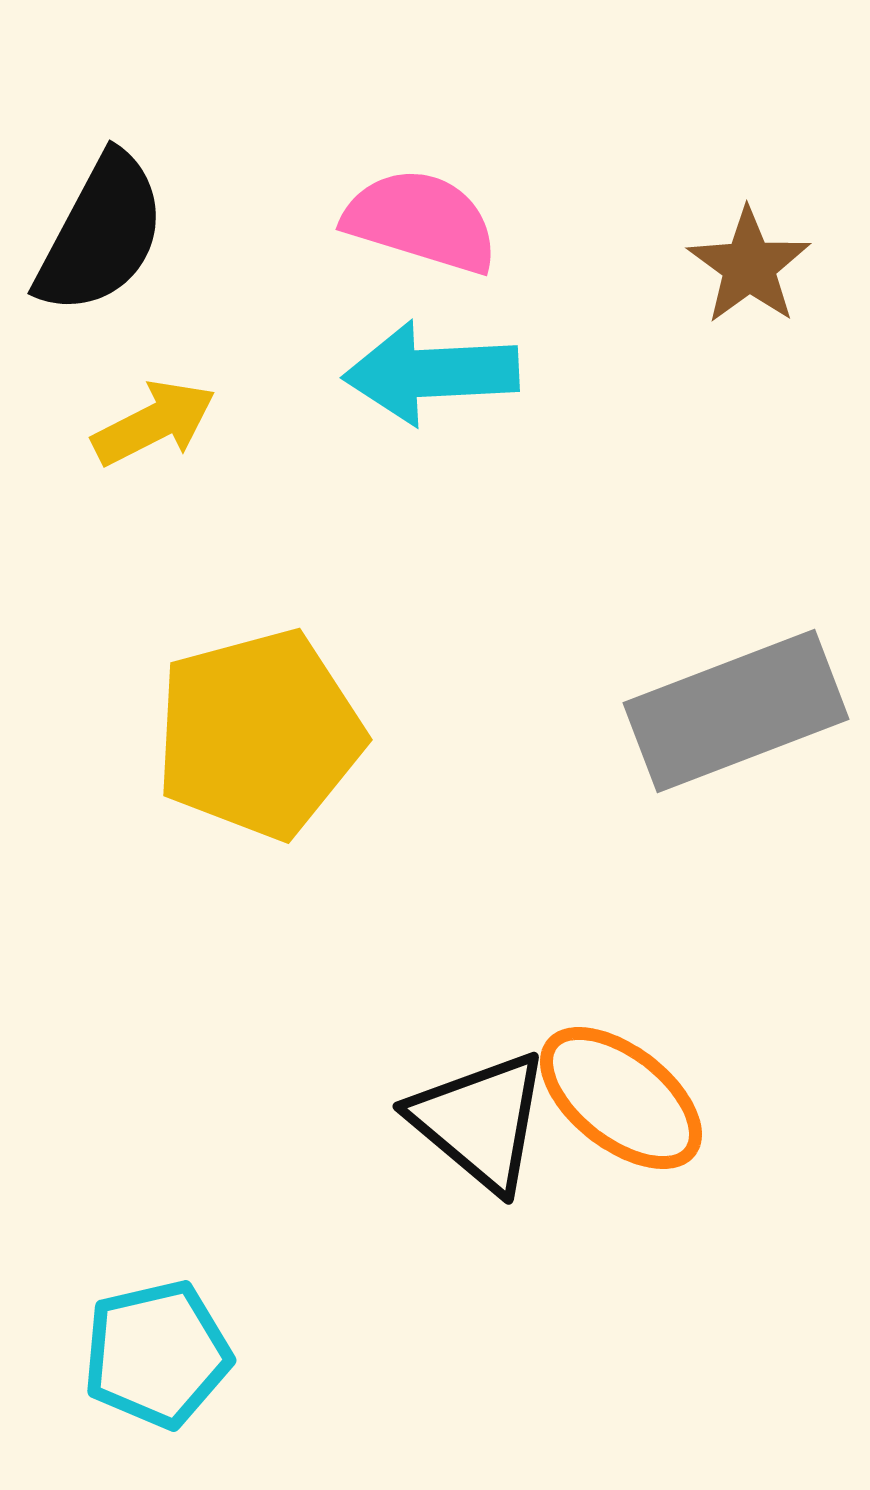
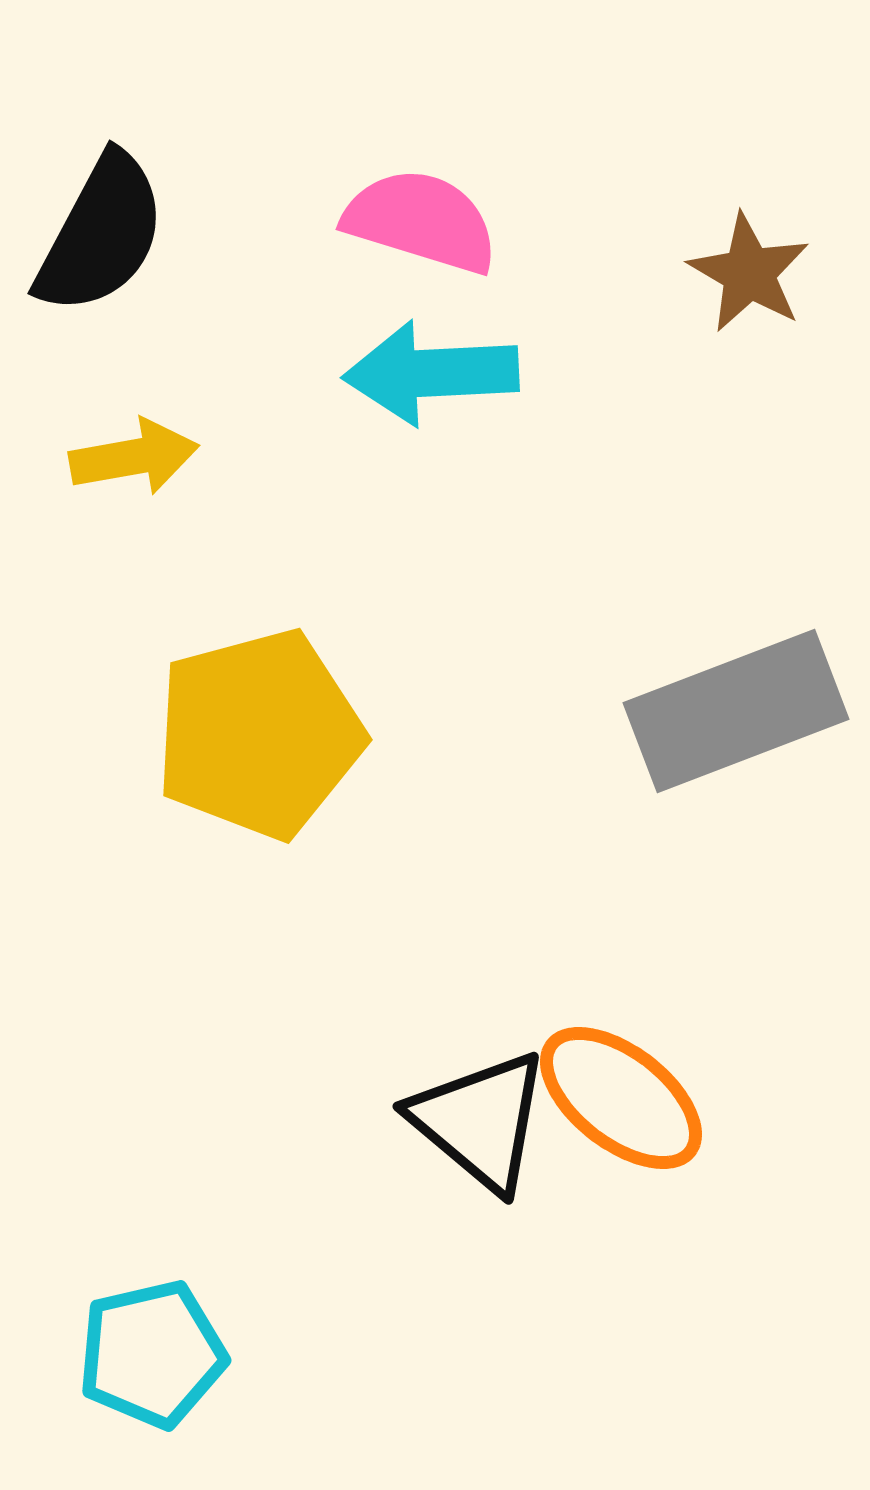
brown star: moved 7 px down; rotated 6 degrees counterclockwise
yellow arrow: moved 20 px left, 34 px down; rotated 17 degrees clockwise
cyan pentagon: moved 5 px left
